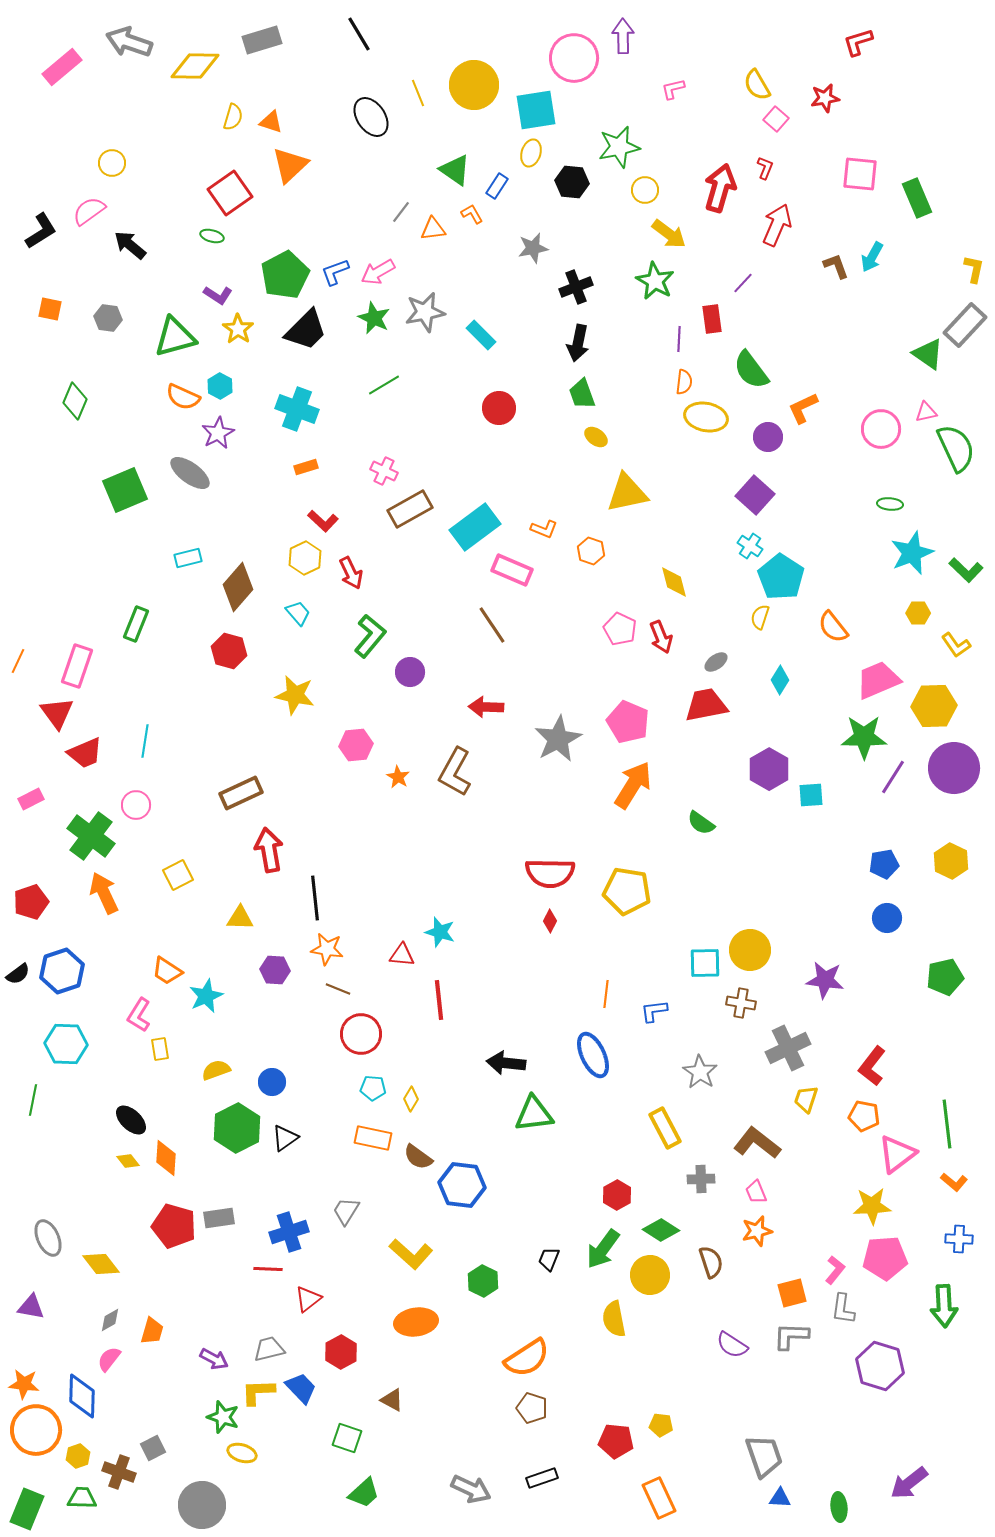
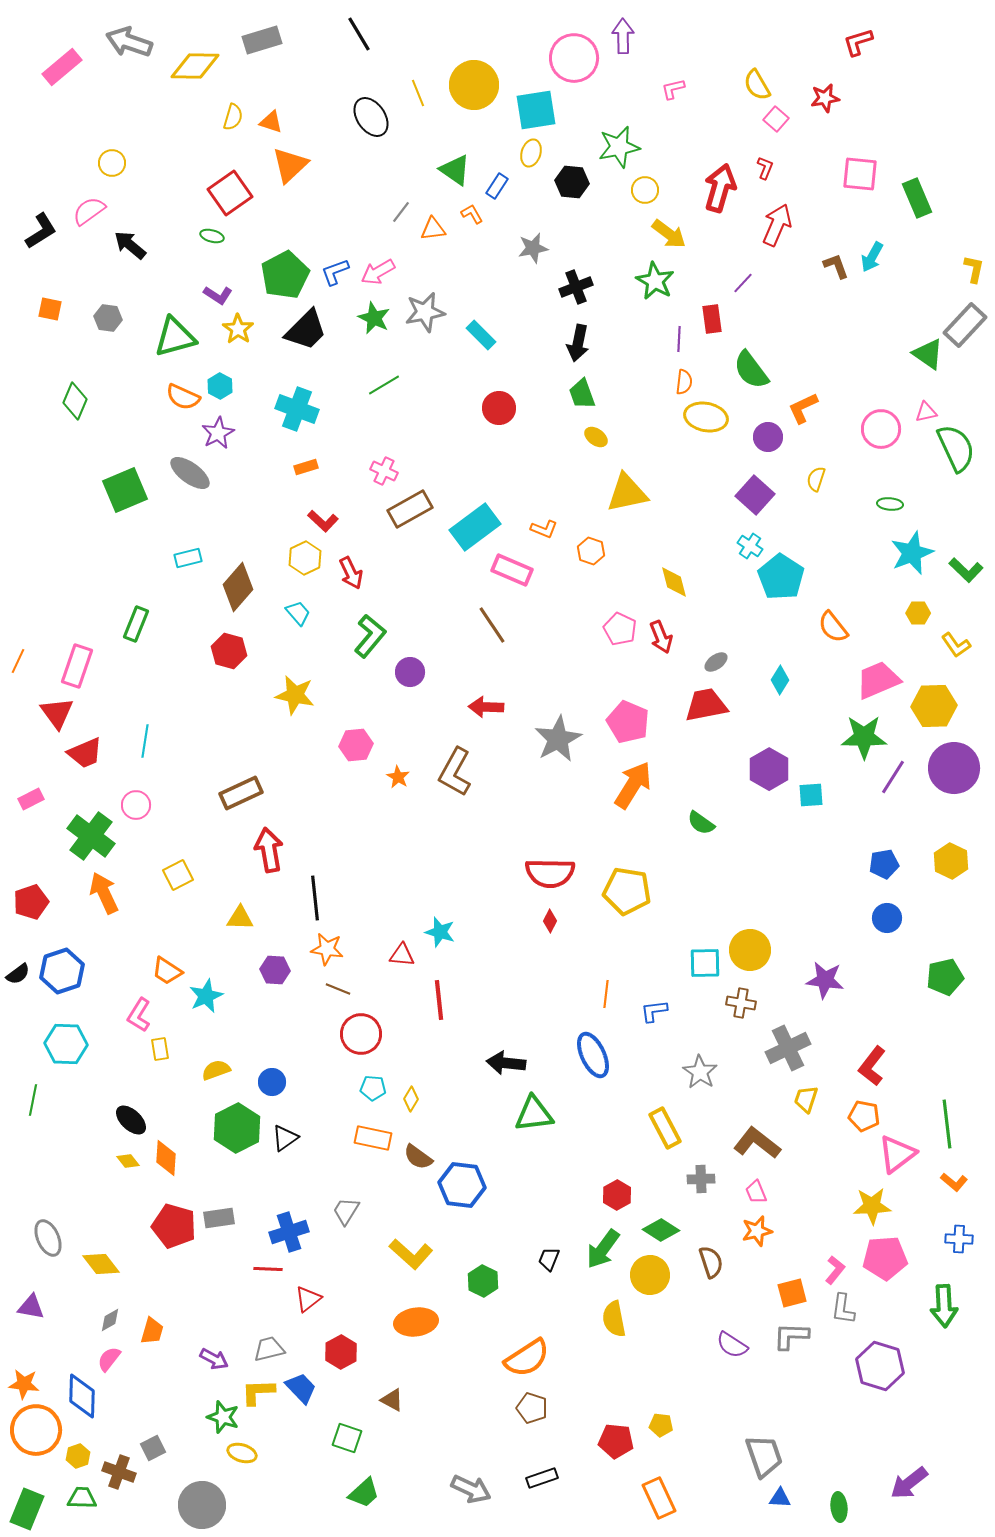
yellow semicircle at (760, 617): moved 56 px right, 138 px up
